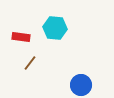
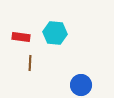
cyan hexagon: moved 5 px down
brown line: rotated 35 degrees counterclockwise
